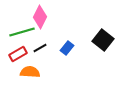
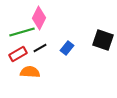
pink diamond: moved 1 px left, 1 px down
black square: rotated 20 degrees counterclockwise
